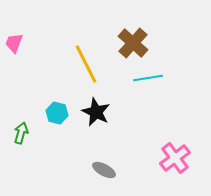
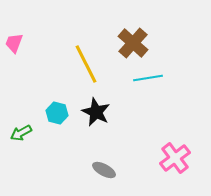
green arrow: rotated 135 degrees counterclockwise
